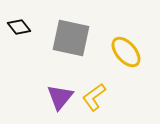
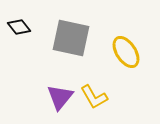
yellow ellipse: rotated 8 degrees clockwise
yellow L-shape: rotated 84 degrees counterclockwise
